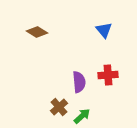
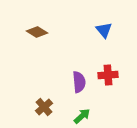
brown cross: moved 15 px left
